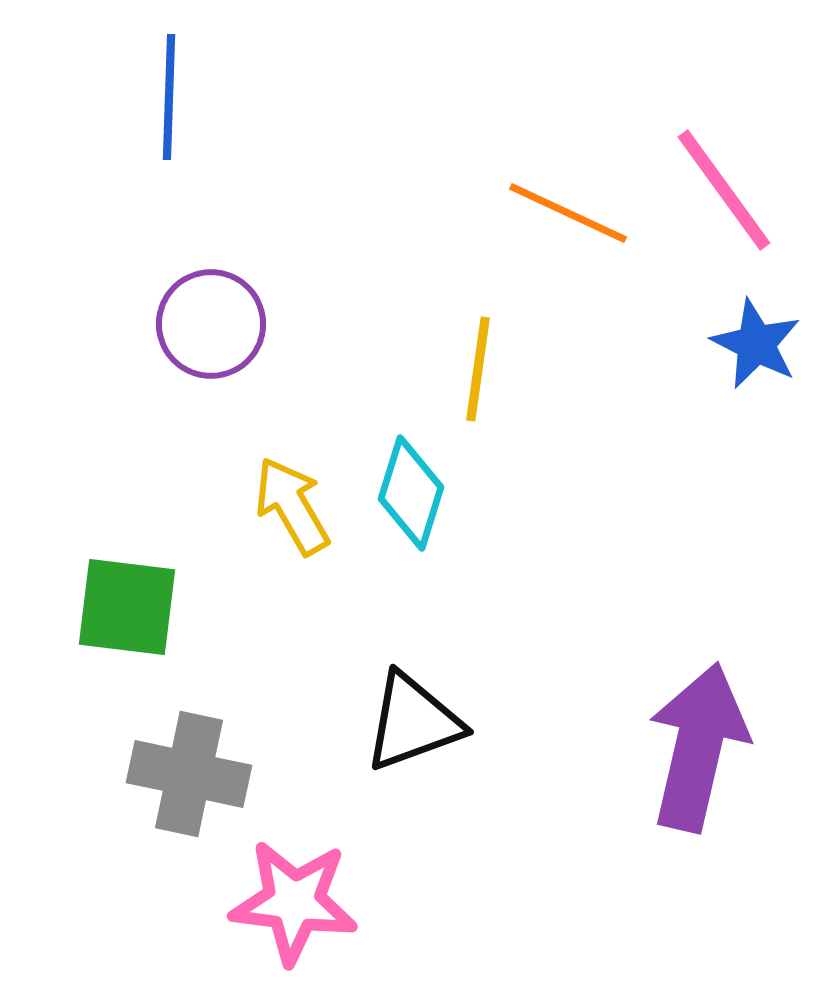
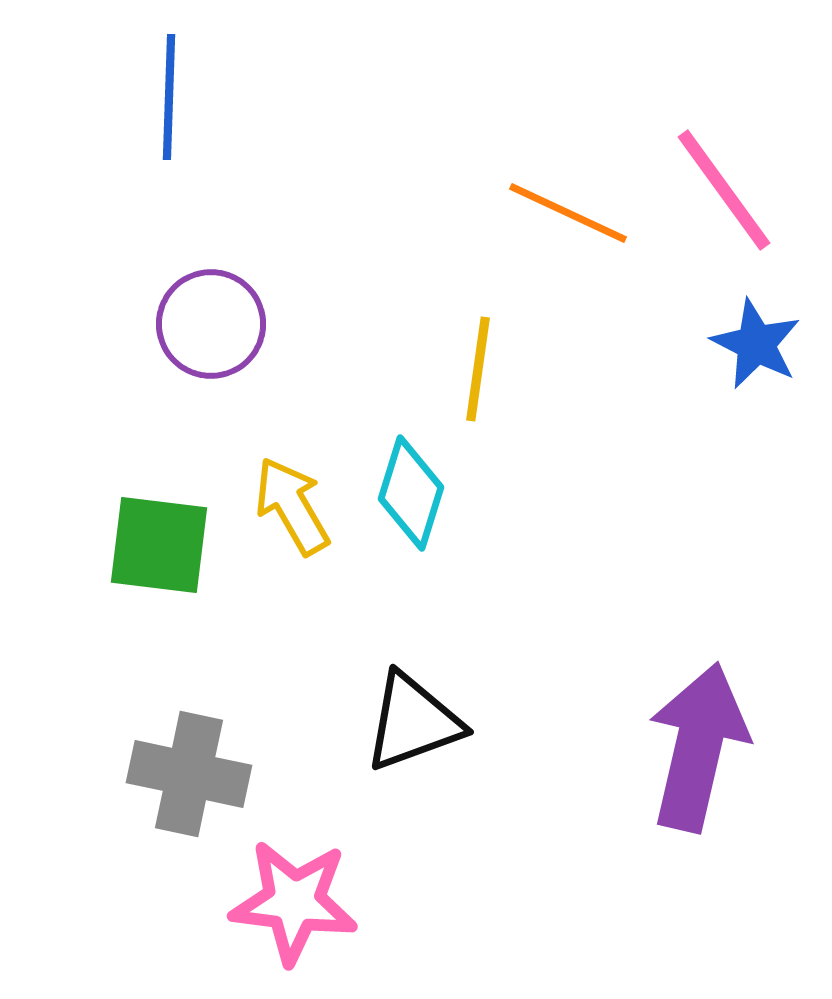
green square: moved 32 px right, 62 px up
